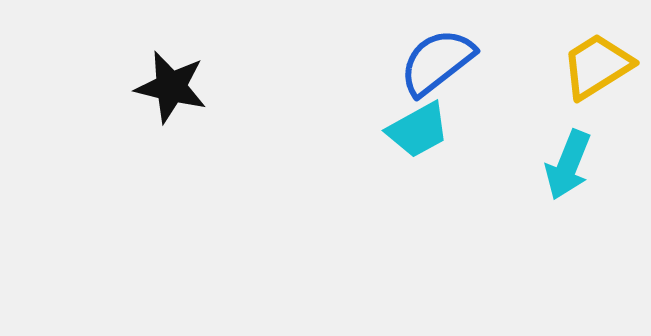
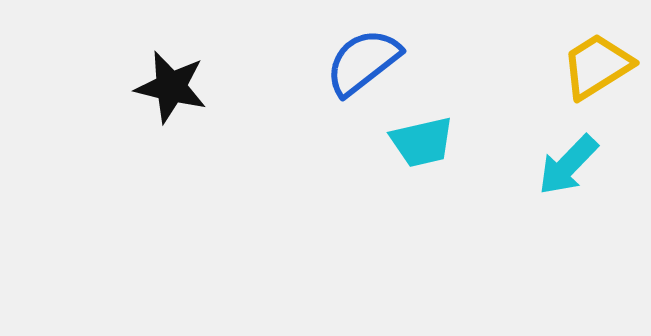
blue semicircle: moved 74 px left
cyan trapezoid: moved 4 px right, 12 px down; rotated 16 degrees clockwise
cyan arrow: rotated 22 degrees clockwise
